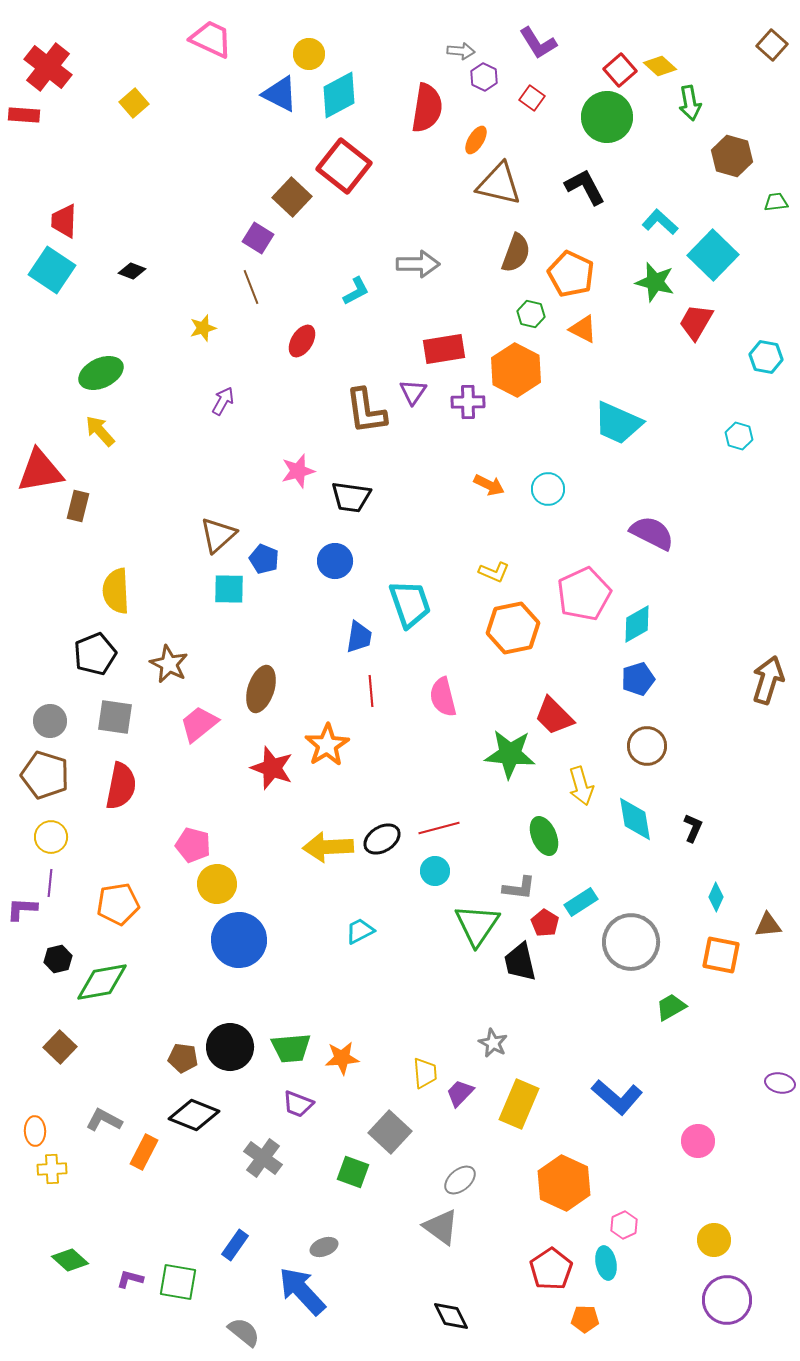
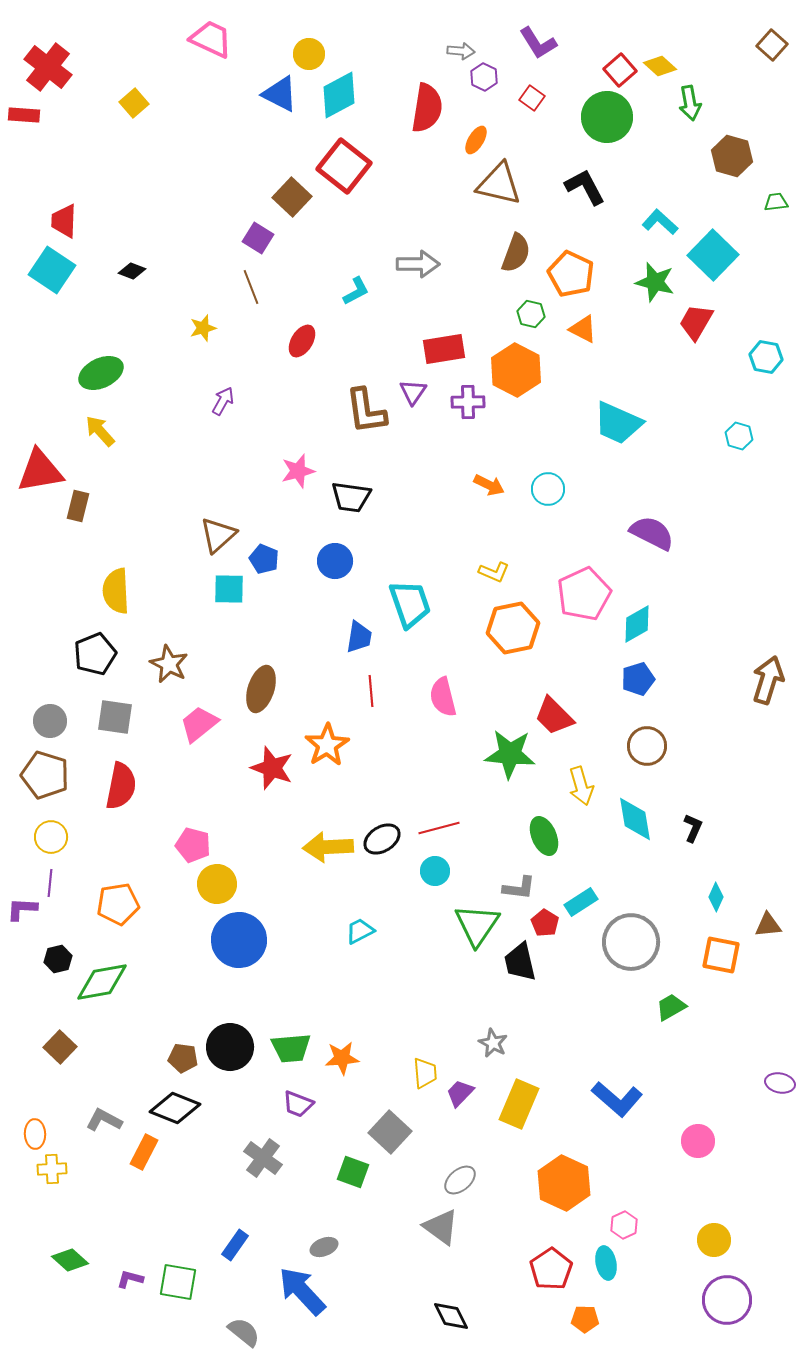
blue L-shape at (617, 1097): moved 2 px down
black diamond at (194, 1115): moved 19 px left, 7 px up
orange ellipse at (35, 1131): moved 3 px down
